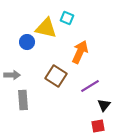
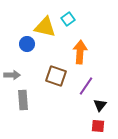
cyan square: moved 1 px right, 1 px down; rotated 32 degrees clockwise
yellow triangle: moved 1 px left, 1 px up
blue circle: moved 2 px down
orange arrow: rotated 20 degrees counterclockwise
brown square: rotated 15 degrees counterclockwise
purple line: moved 4 px left; rotated 24 degrees counterclockwise
black triangle: moved 4 px left
red square: rotated 16 degrees clockwise
